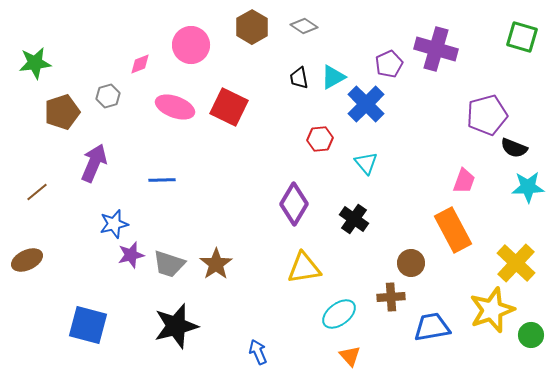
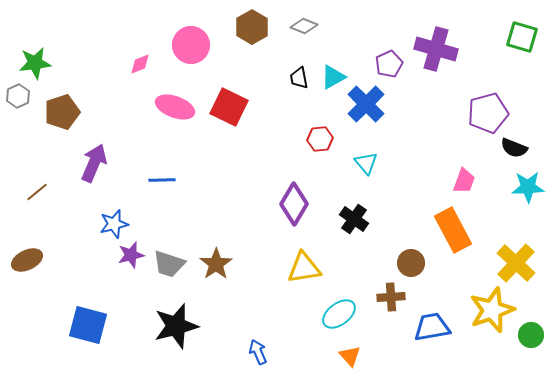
gray diamond at (304, 26): rotated 12 degrees counterclockwise
gray hexagon at (108, 96): moved 90 px left; rotated 10 degrees counterclockwise
purple pentagon at (487, 115): moved 1 px right, 2 px up
